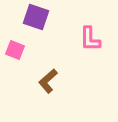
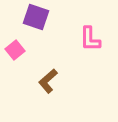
pink square: rotated 30 degrees clockwise
